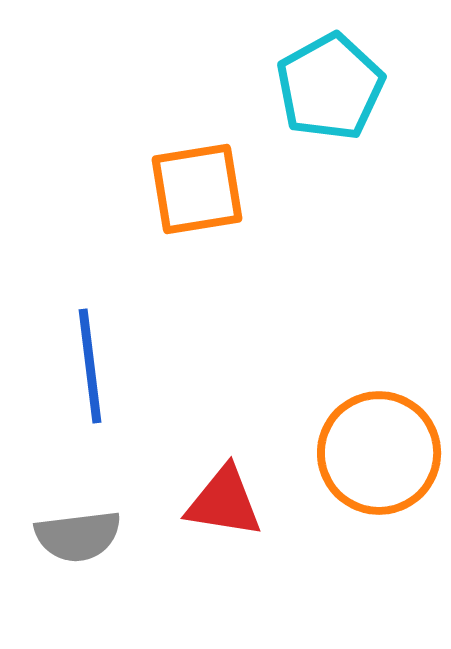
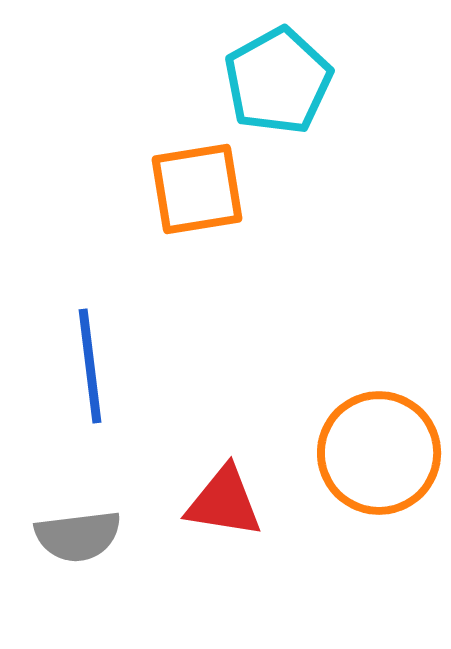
cyan pentagon: moved 52 px left, 6 px up
